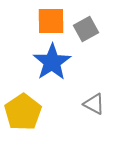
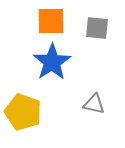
gray square: moved 11 px right, 1 px up; rotated 35 degrees clockwise
gray triangle: rotated 15 degrees counterclockwise
yellow pentagon: rotated 18 degrees counterclockwise
